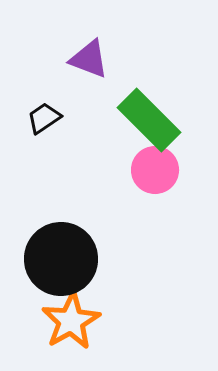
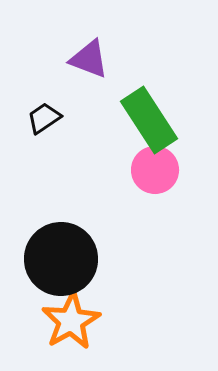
green rectangle: rotated 12 degrees clockwise
